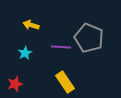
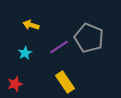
purple line: moved 2 px left; rotated 36 degrees counterclockwise
